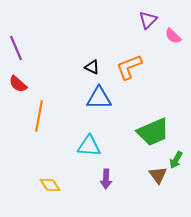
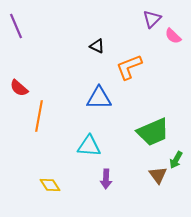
purple triangle: moved 4 px right, 1 px up
purple line: moved 22 px up
black triangle: moved 5 px right, 21 px up
red semicircle: moved 1 px right, 4 px down
